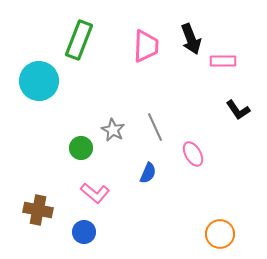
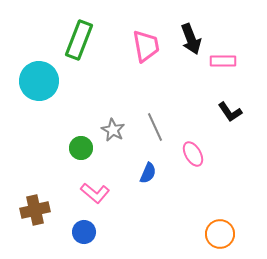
pink trapezoid: rotated 12 degrees counterclockwise
black L-shape: moved 8 px left, 2 px down
brown cross: moved 3 px left; rotated 24 degrees counterclockwise
